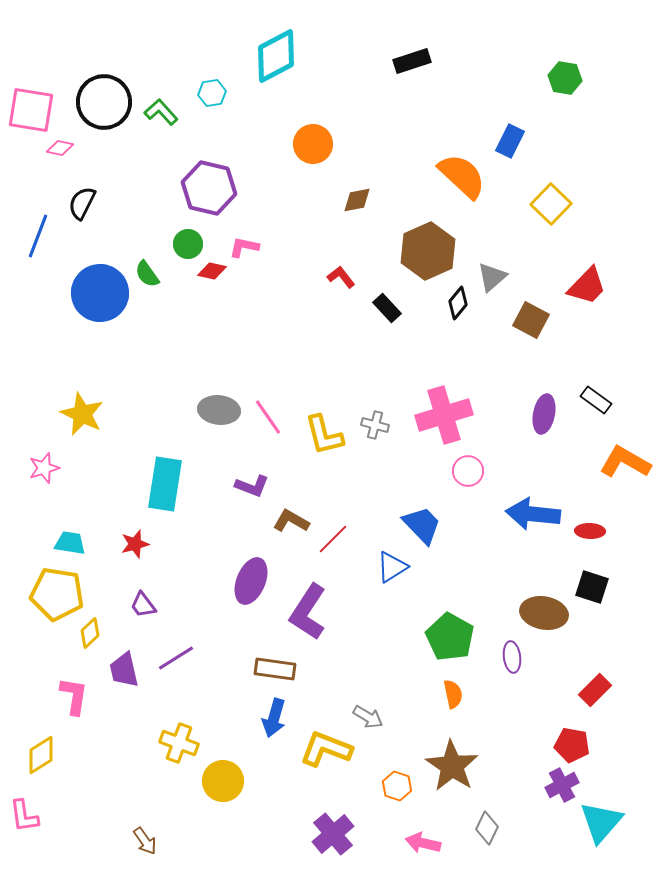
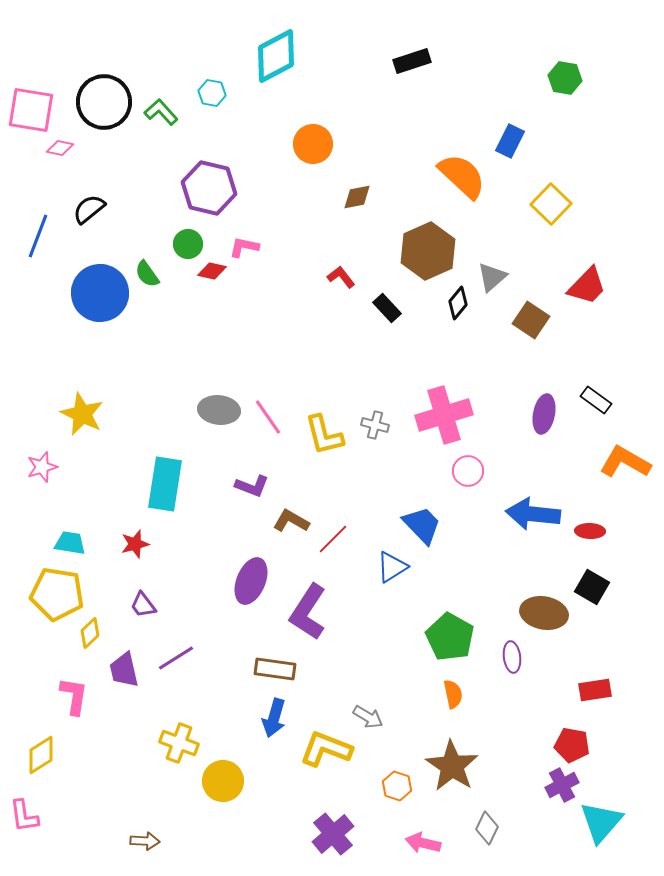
cyan hexagon at (212, 93): rotated 20 degrees clockwise
brown diamond at (357, 200): moved 3 px up
black semicircle at (82, 203): moved 7 px right, 6 px down; rotated 24 degrees clockwise
brown square at (531, 320): rotated 6 degrees clockwise
pink star at (44, 468): moved 2 px left, 1 px up
black square at (592, 587): rotated 12 degrees clockwise
red rectangle at (595, 690): rotated 36 degrees clockwise
brown arrow at (145, 841): rotated 52 degrees counterclockwise
